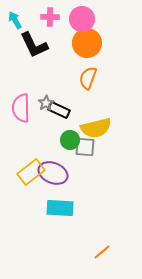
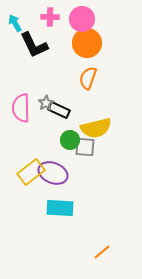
cyan arrow: moved 3 px down
